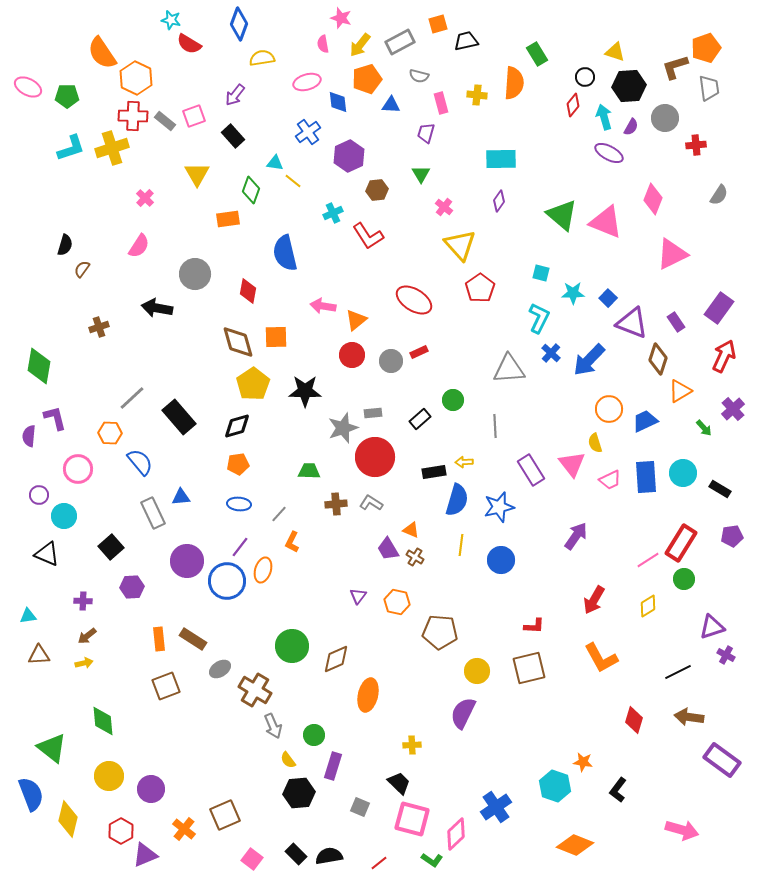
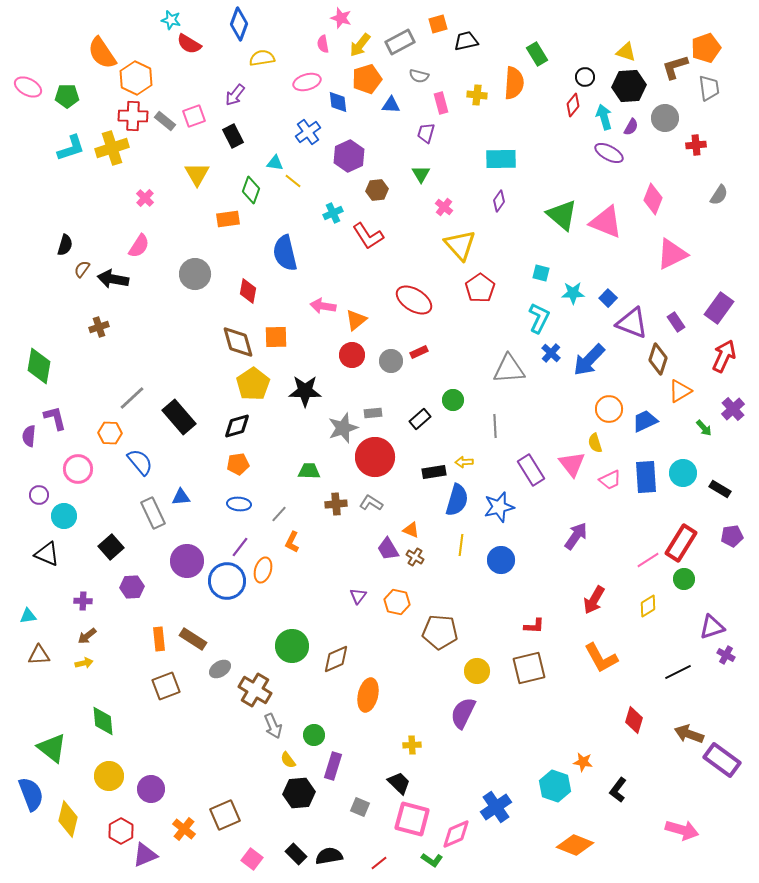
yellow triangle at (615, 52): moved 11 px right
black rectangle at (233, 136): rotated 15 degrees clockwise
black arrow at (157, 308): moved 44 px left, 29 px up
brown arrow at (689, 717): moved 17 px down; rotated 12 degrees clockwise
pink diamond at (456, 834): rotated 20 degrees clockwise
